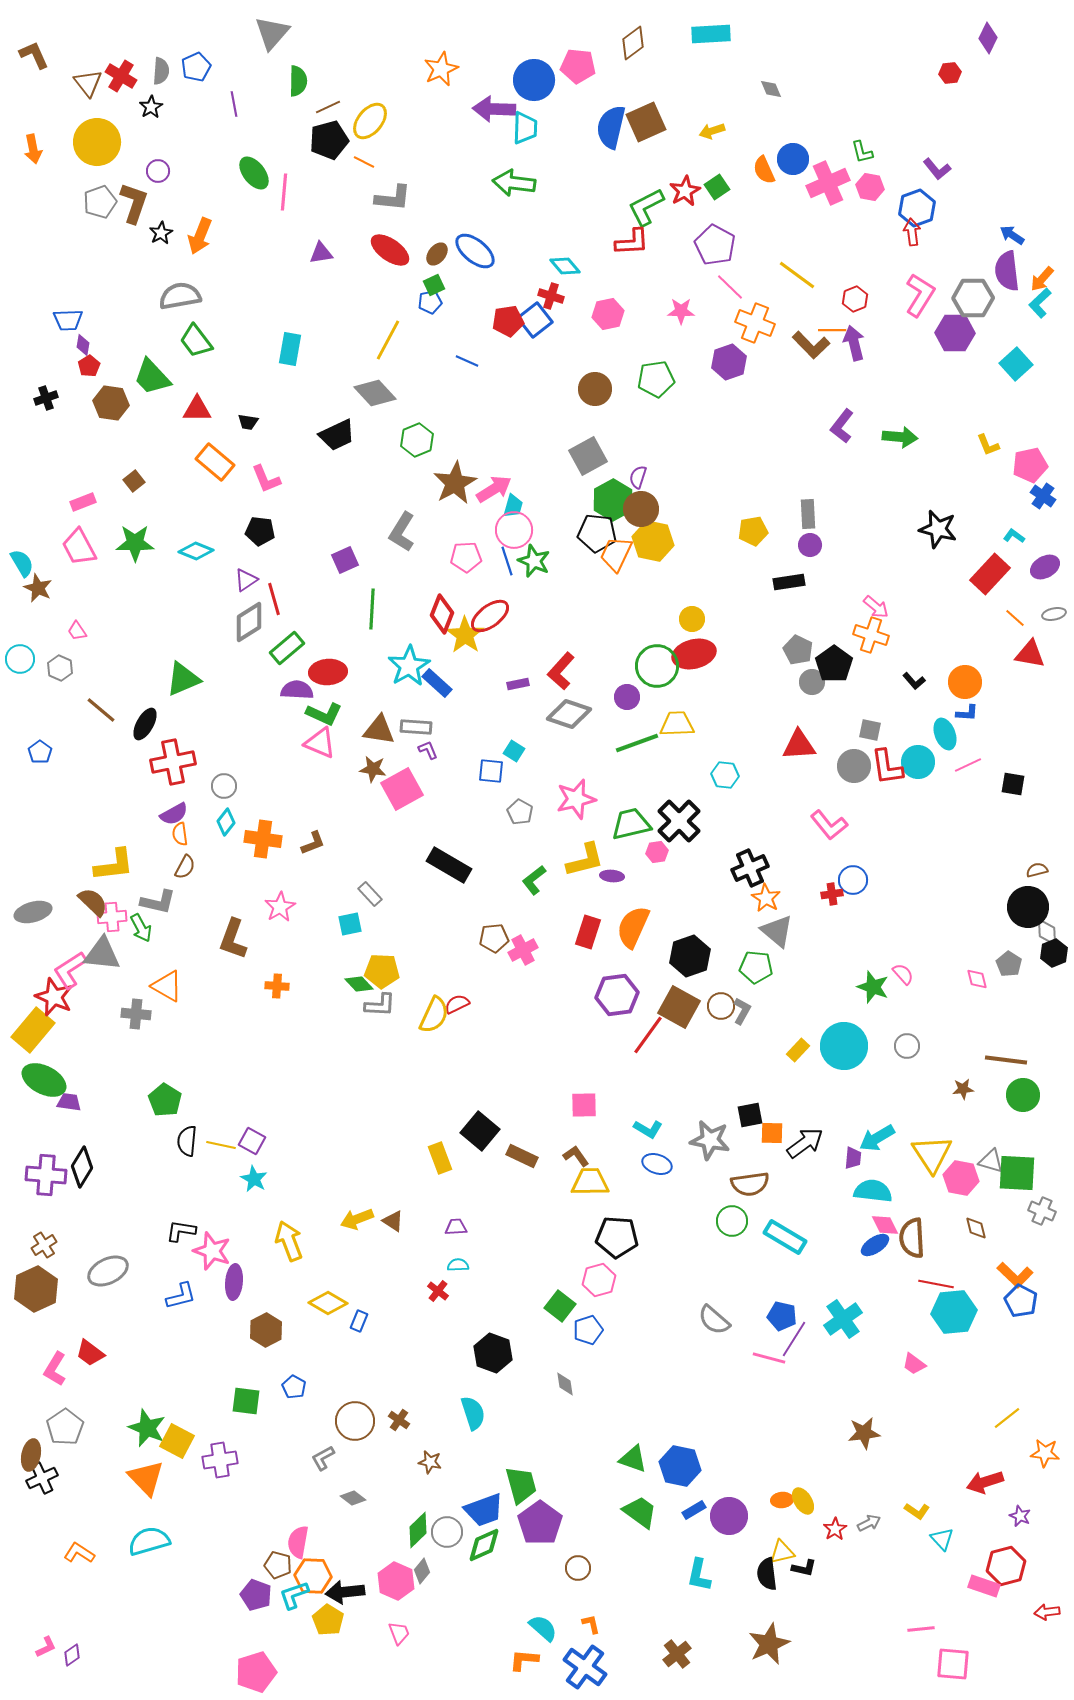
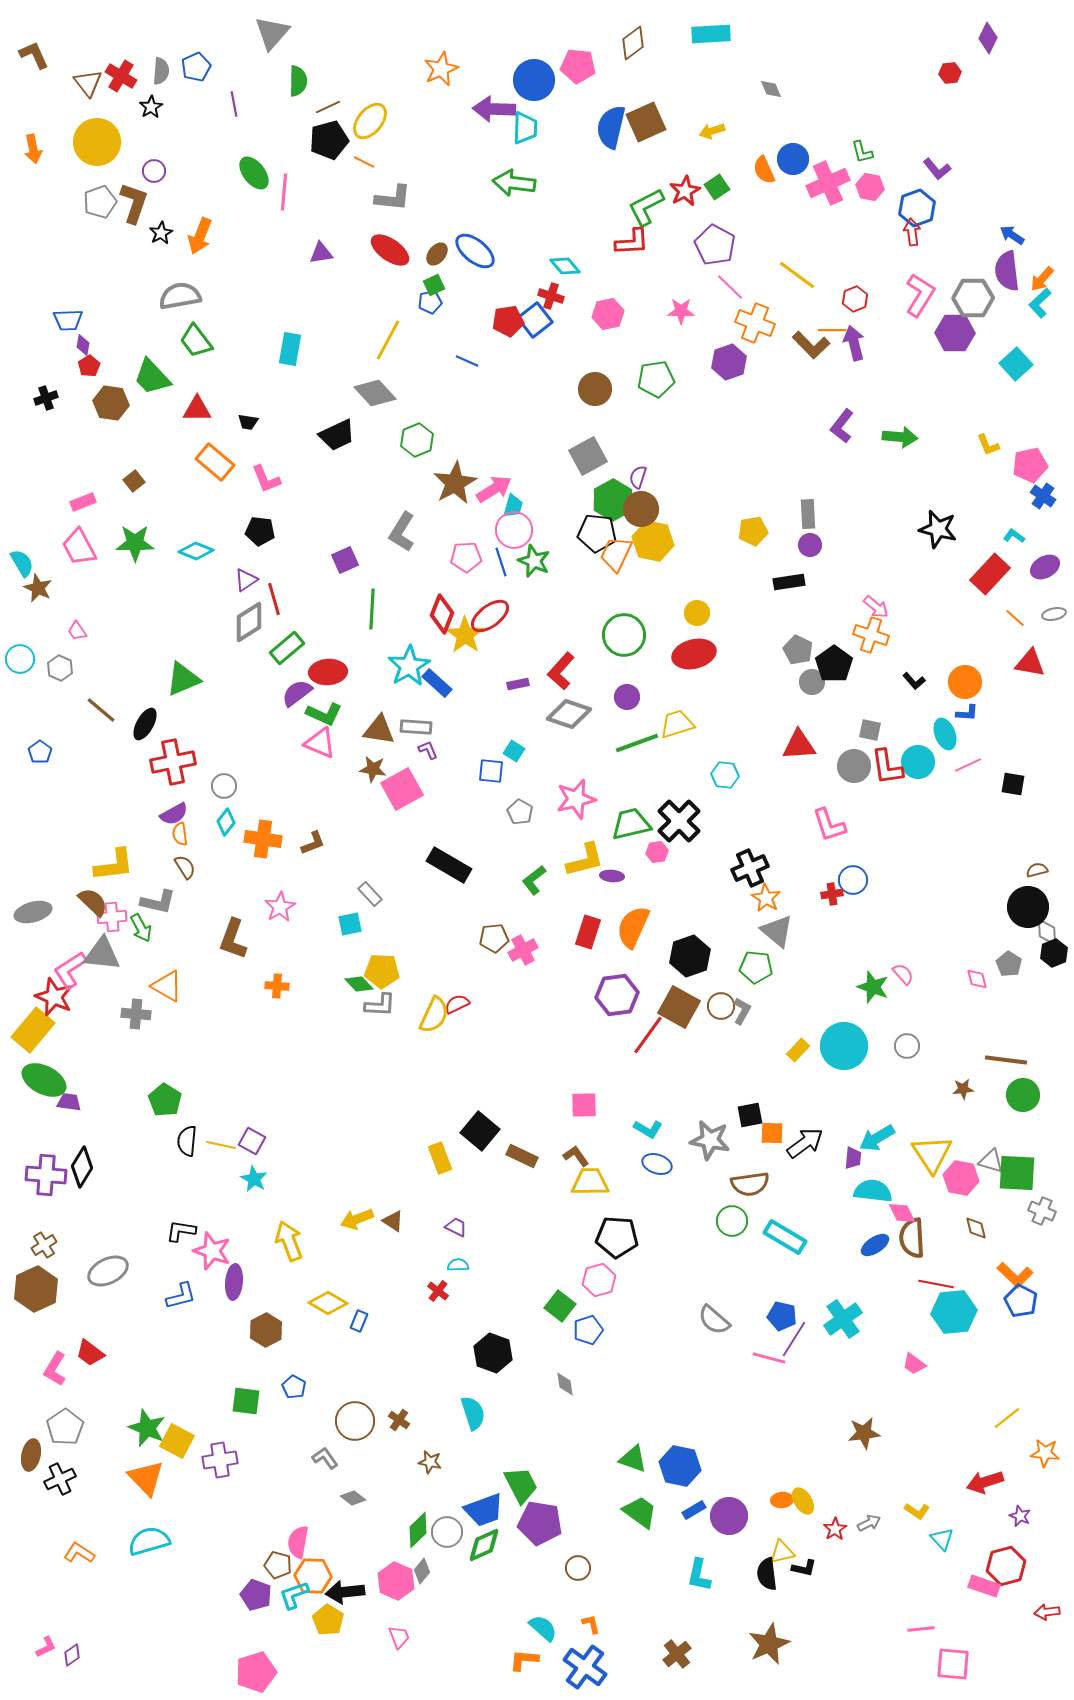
purple circle at (158, 171): moved 4 px left
blue line at (507, 561): moved 6 px left, 1 px down
yellow circle at (692, 619): moved 5 px right, 6 px up
red triangle at (1030, 654): moved 9 px down
green circle at (657, 666): moved 33 px left, 31 px up
purple semicircle at (297, 690): moved 3 px down; rotated 40 degrees counterclockwise
yellow trapezoid at (677, 724): rotated 15 degrees counterclockwise
pink L-shape at (829, 825): rotated 21 degrees clockwise
brown semicircle at (185, 867): rotated 60 degrees counterclockwise
pink diamond at (885, 1225): moved 17 px right, 12 px up
purple trapezoid at (456, 1227): rotated 30 degrees clockwise
gray L-shape at (323, 1458): moved 2 px right; rotated 84 degrees clockwise
black cross at (42, 1478): moved 18 px right, 1 px down
green trapezoid at (521, 1485): rotated 12 degrees counterclockwise
purple pentagon at (540, 1523): rotated 27 degrees counterclockwise
pink trapezoid at (399, 1633): moved 4 px down
